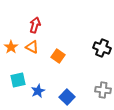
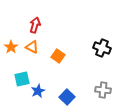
cyan square: moved 4 px right, 1 px up
